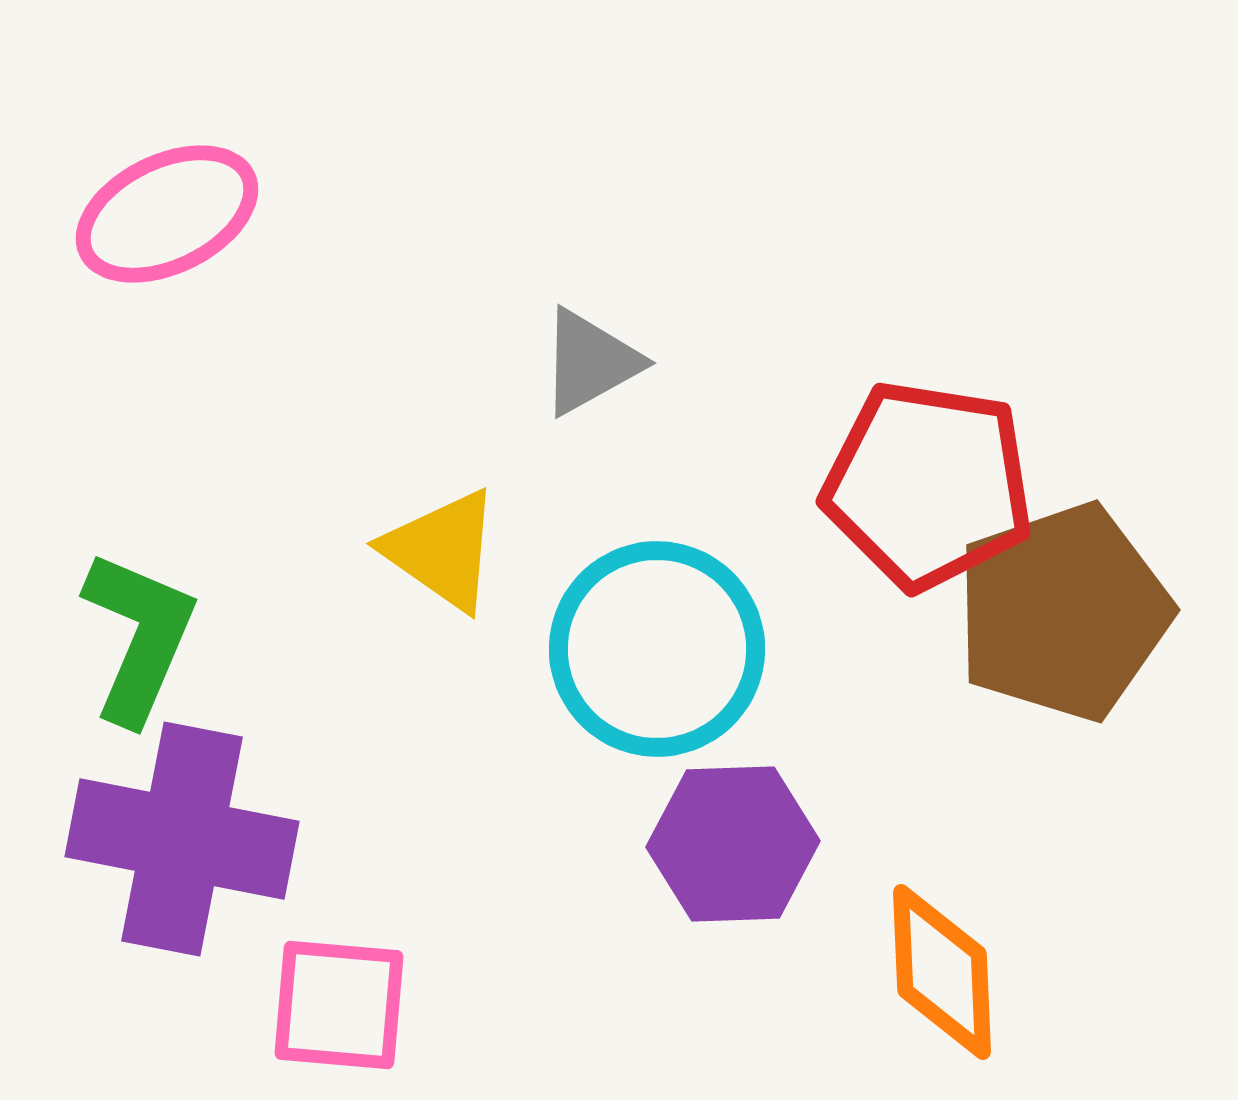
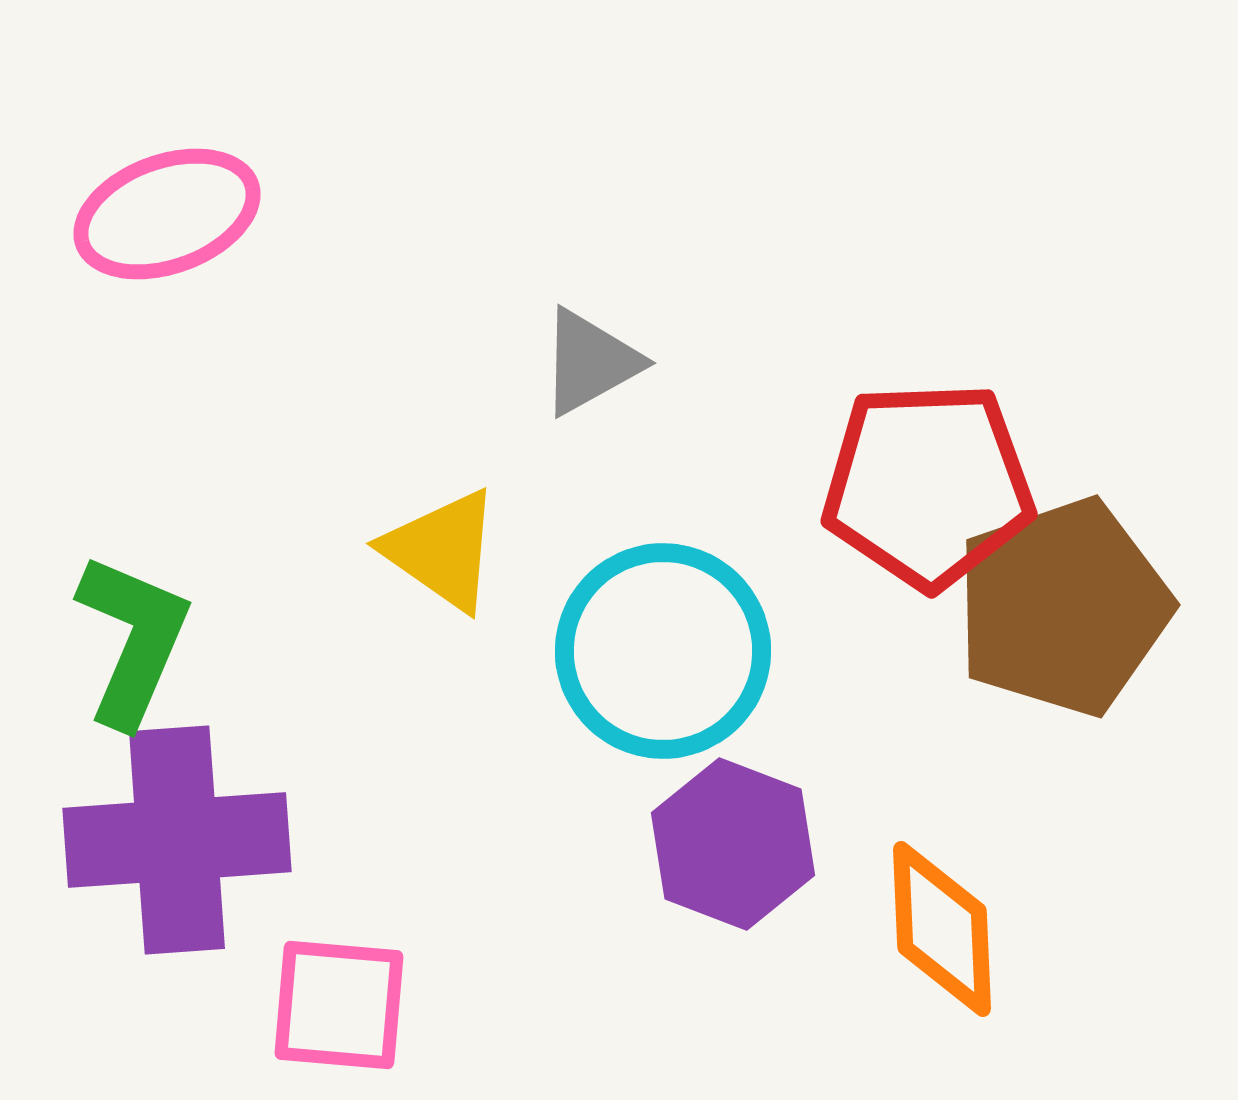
pink ellipse: rotated 6 degrees clockwise
red pentagon: rotated 11 degrees counterclockwise
brown pentagon: moved 5 px up
green L-shape: moved 6 px left, 3 px down
cyan circle: moved 6 px right, 2 px down
purple cross: moved 5 px left, 1 px down; rotated 15 degrees counterclockwise
purple hexagon: rotated 23 degrees clockwise
orange diamond: moved 43 px up
